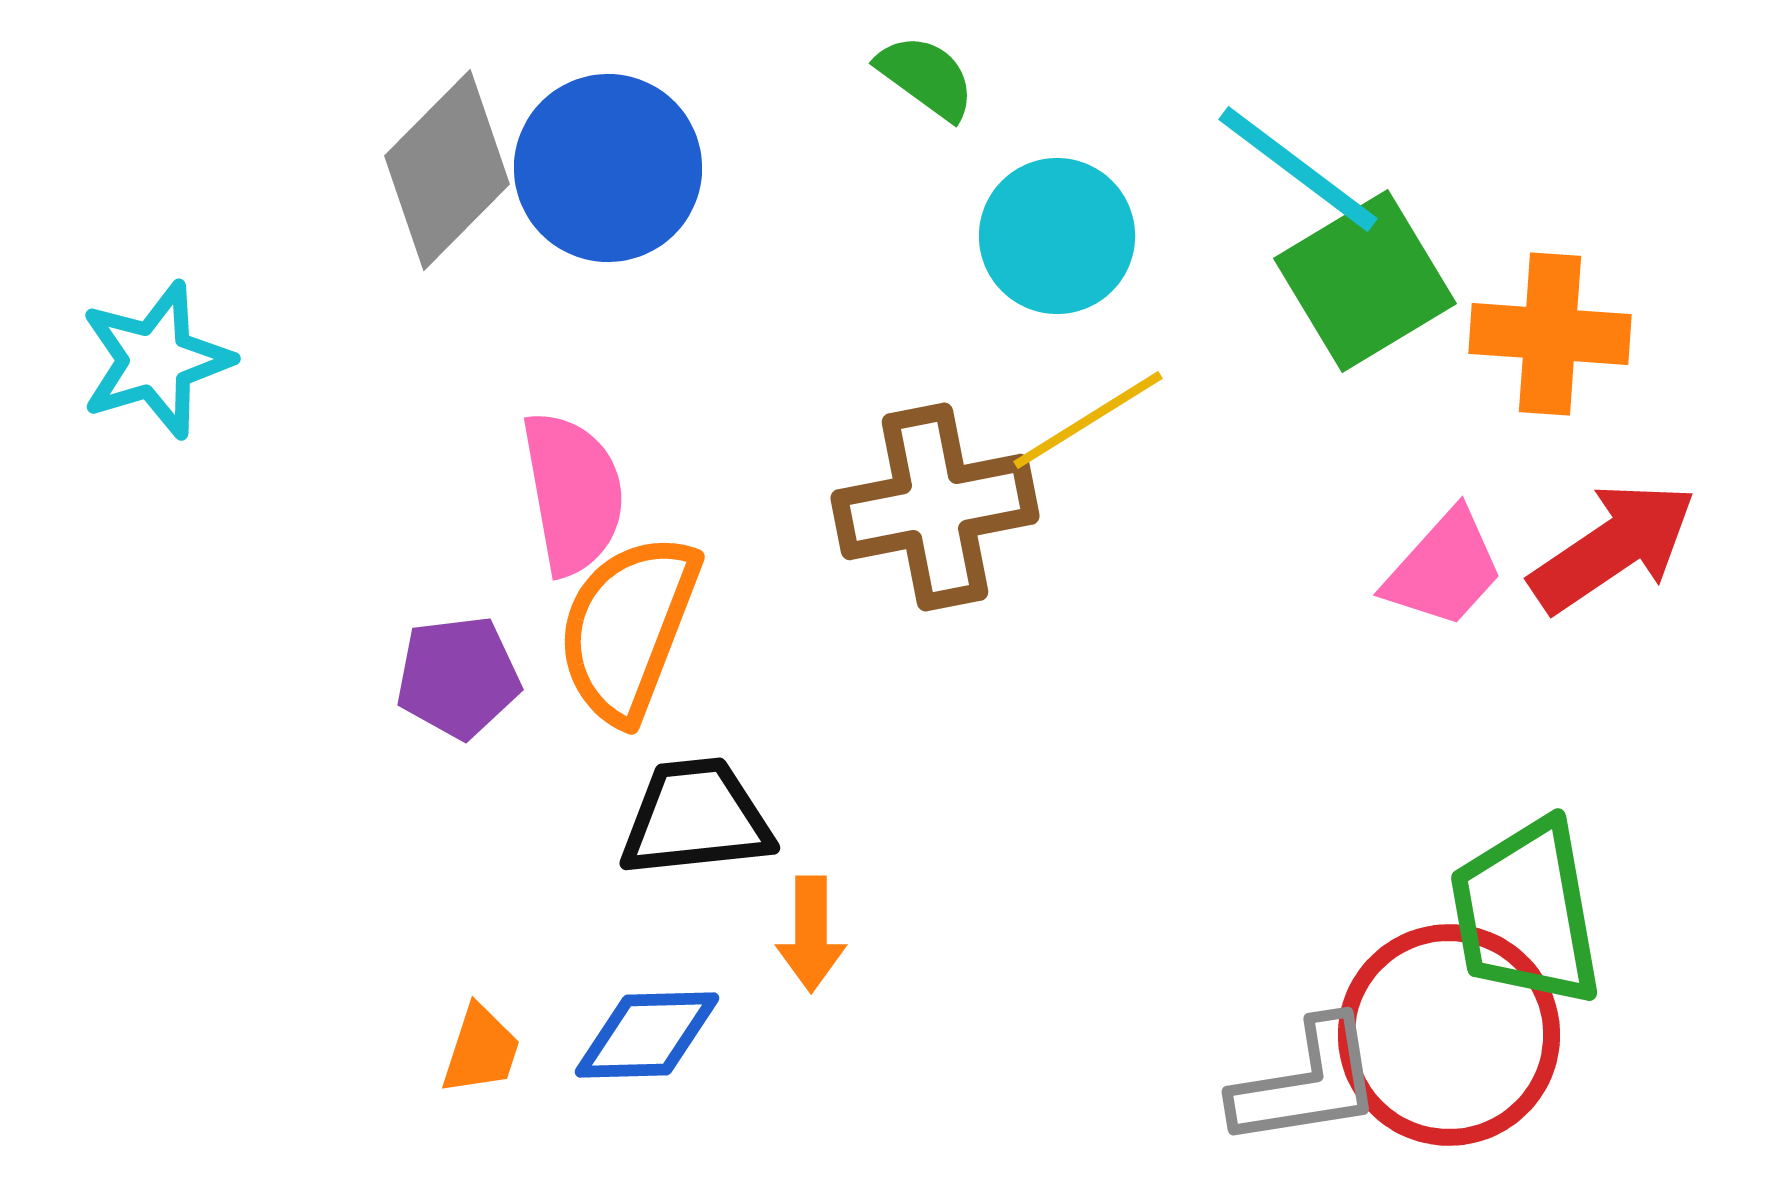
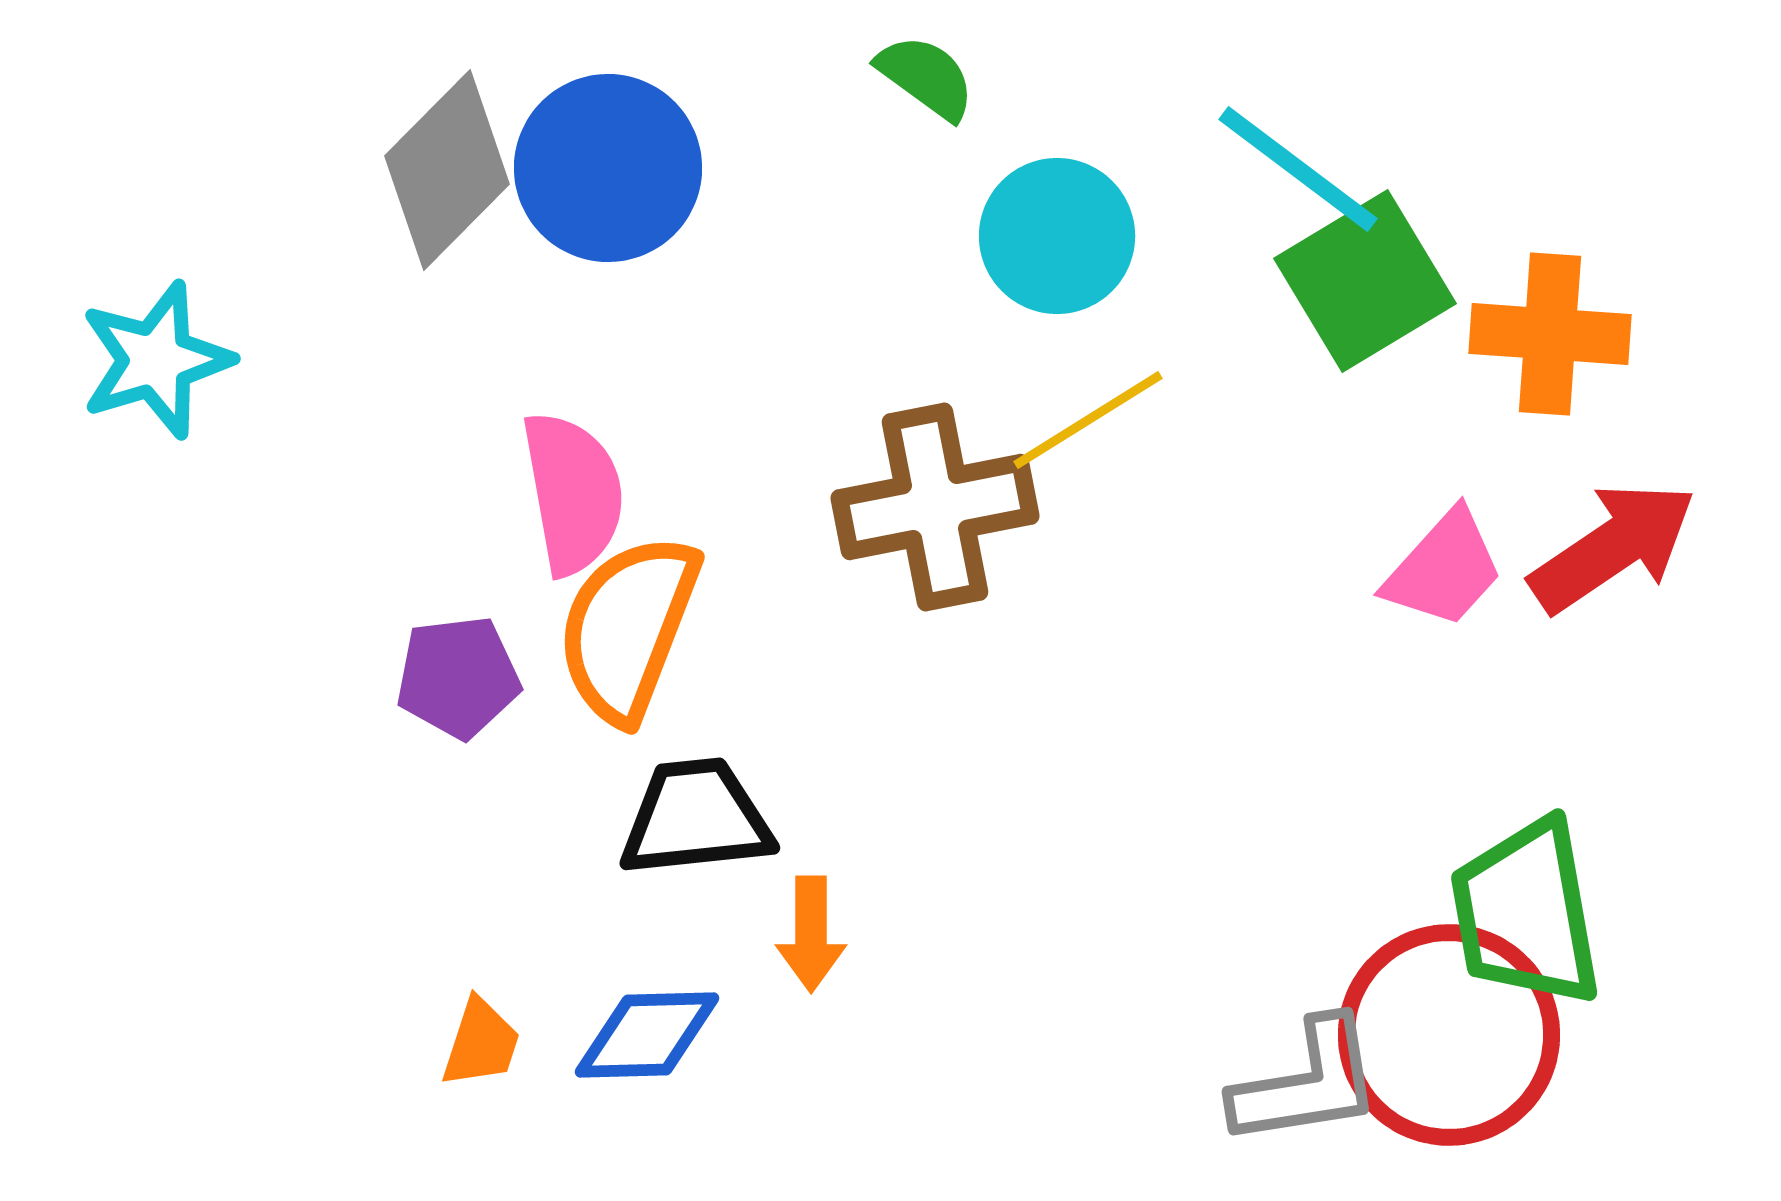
orange trapezoid: moved 7 px up
